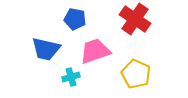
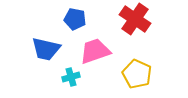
yellow pentagon: moved 1 px right
